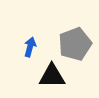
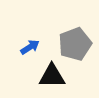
blue arrow: rotated 42 degrees clockwise
